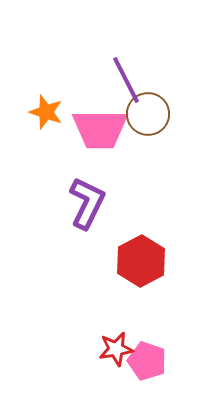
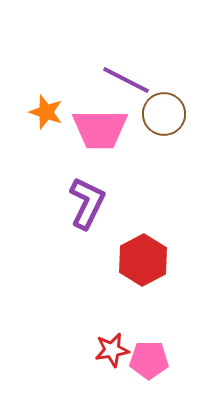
purple line: rotated 36 degrees counterclockwise
brown circle: moved 16 px right
red hexagon: moved 2 px right, 1 px up
red star: moved 4 px left, 1 px down
pink pentagon: moved 2 px right, 1 px up; rotated 18 degrees counterclockwise
